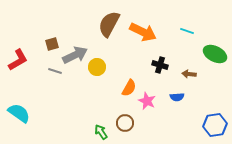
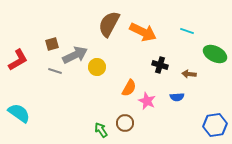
green arrow: moved 2 px up
